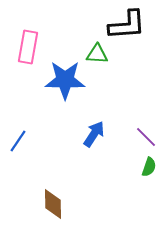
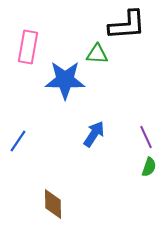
purple line: rotated 20 degrees clockwise
